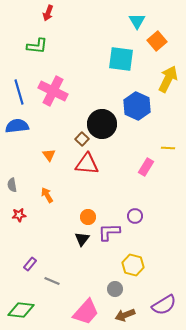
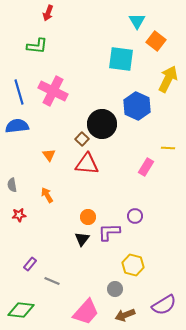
orange square: moved 1 px left; rotated 12 degrees counterclockwise
